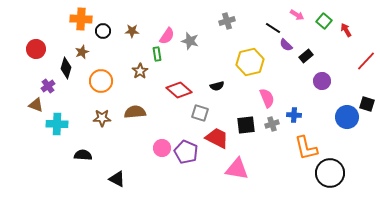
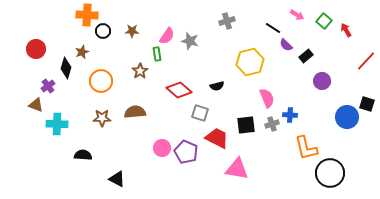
orange cross at (81, 19): moved 6 px right, 4 px up
blue cross at (294, 115): moved 4 px left
